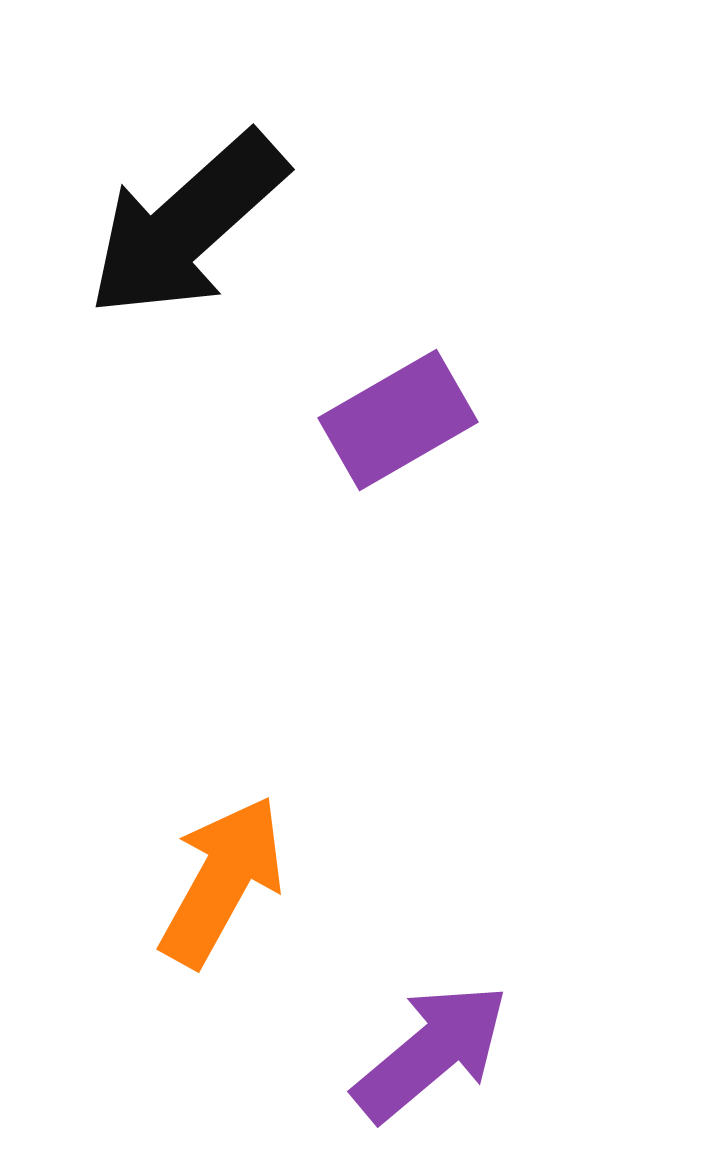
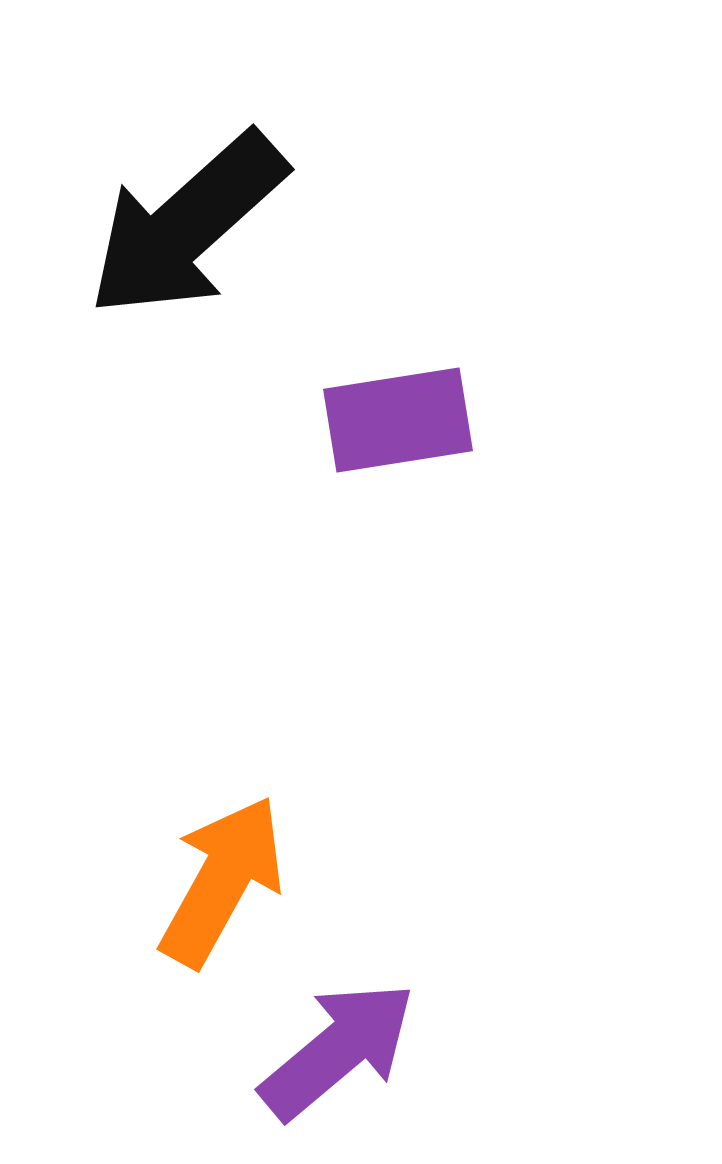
purple rectangle: rotated 21 degrees clockwise
purple arrow: moved 93 px left, 2 px up
